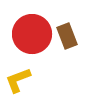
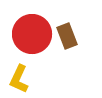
yellow L-shape: moved 1 px right, 1 px up; rotated 44 degrees counterclockwise
